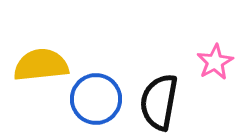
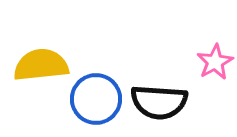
black semicircle: rotated 96 degrees counterclockwise
